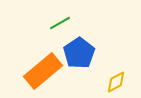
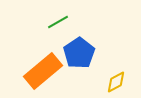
green line: moved 2 px left, 1 px up
